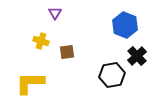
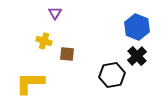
blue hexagon: moved 12 px right, 2 px down
yellow cross: moved 3 px right
brown square: moved 2 px down; rotated 14 degrees clockwise
